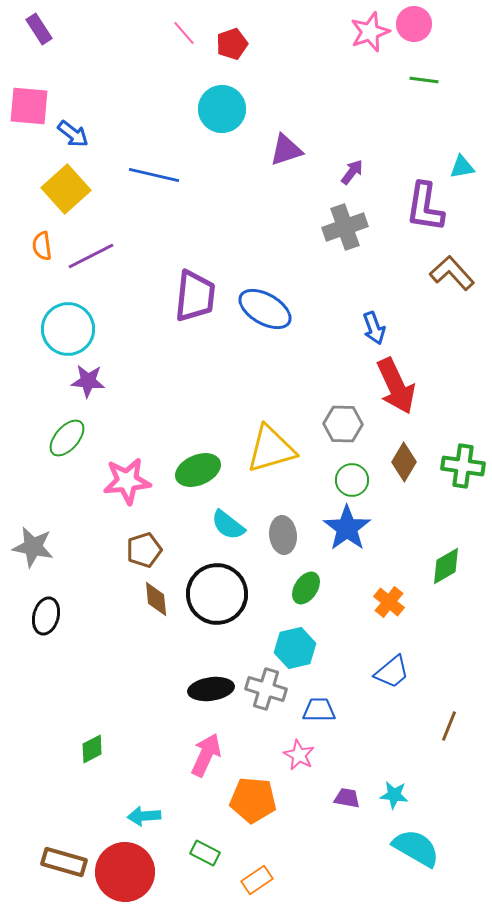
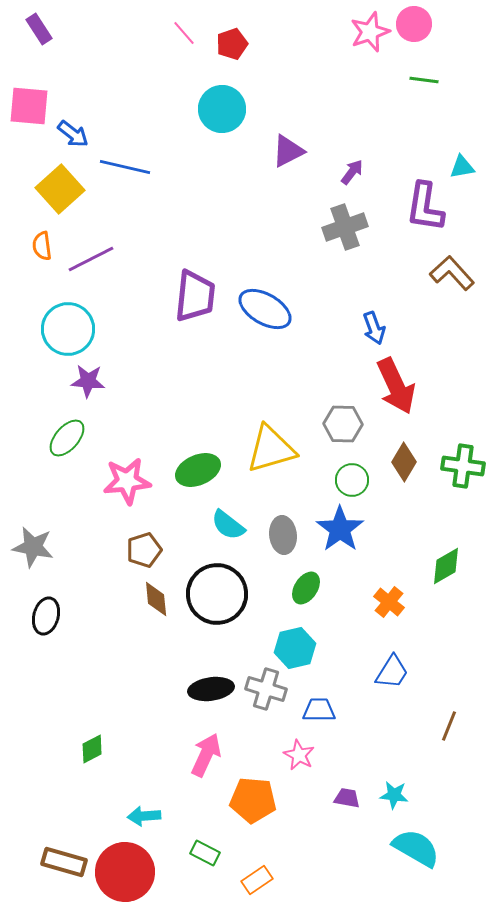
purple triangle at (286, 150): moved 2 px right, 1 px down; rotated 9 degrees counterclockwise
blue line at (154, 175): moved 29 px left, 8 px up
yellow square at (66, 189): moved 6 px left
purple line at (91, 256): moved 3 px down
blue star at (347, 528): moved 7 px left, 1 px down
blue trapezoid at (392, 672): rotated 18 degrees counterclockwise
